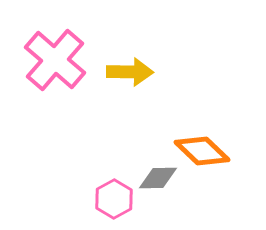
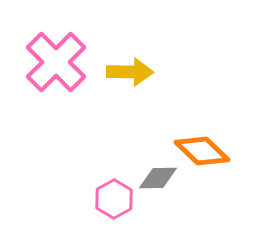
pink cross: moved 1 px right, 2 px down; rotated 4 degrees clockwise
